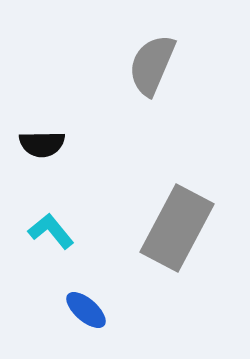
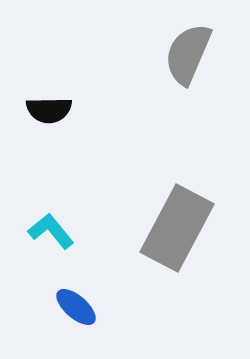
gray semicircle: moved 36 px right, 11 px up
black semicircle: moved 7 px right, 34 px up
blue ellipse: moved 10 px left, 3 px up
